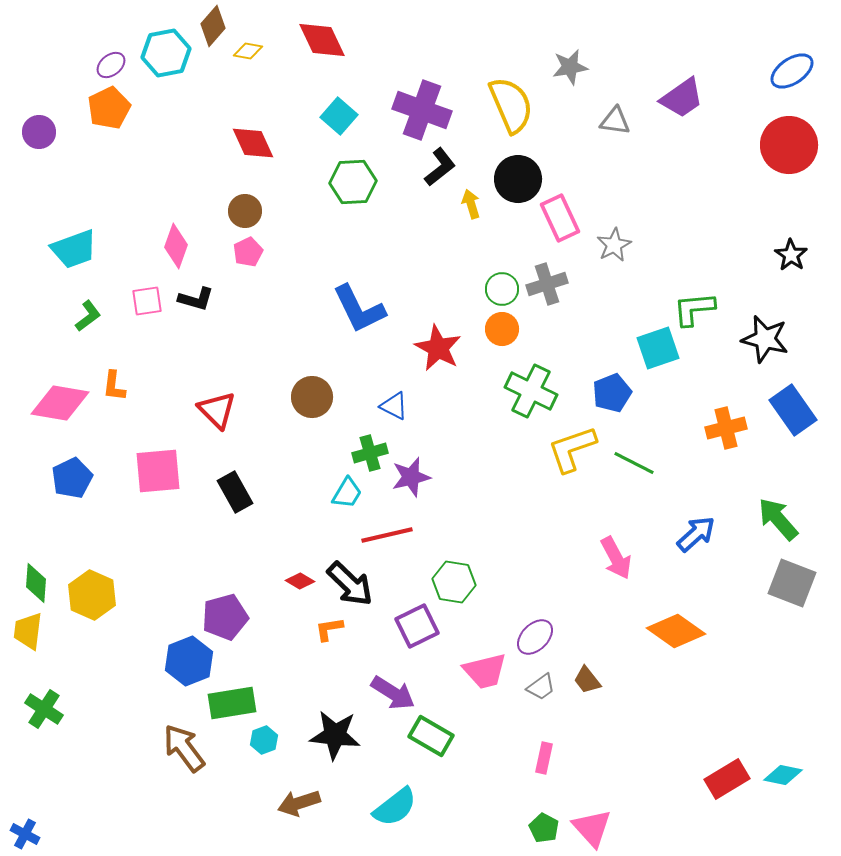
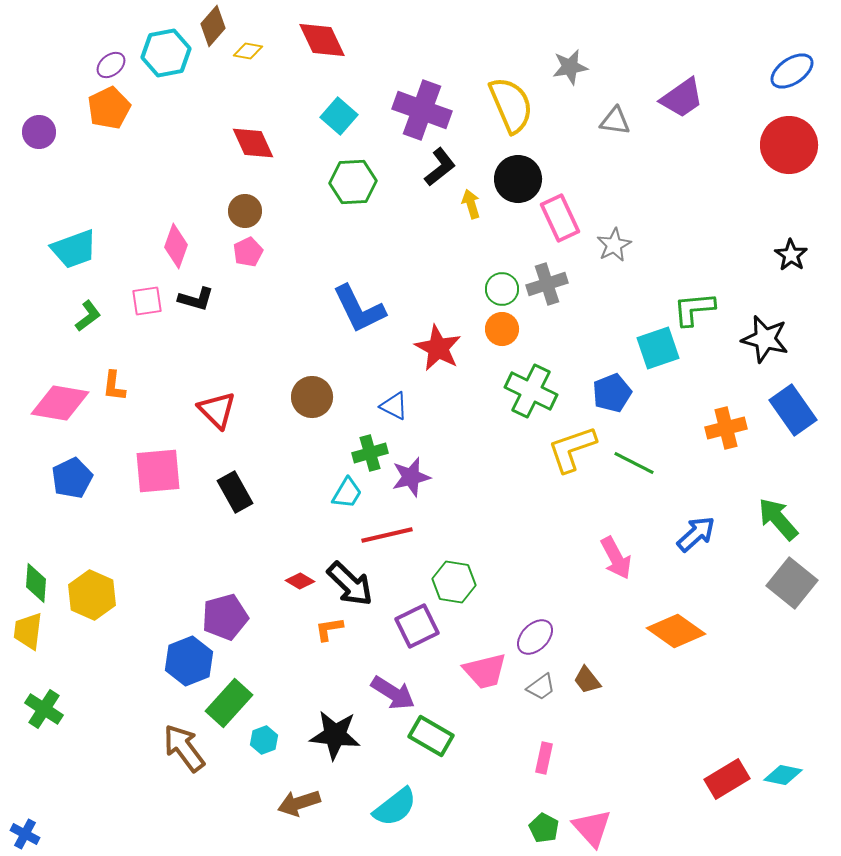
gray square at (792, 583): rotated 18 degrees clockwise
green rectangle at (232, 703): moved 3 px left; rotated 39 degrees counterclockwise
